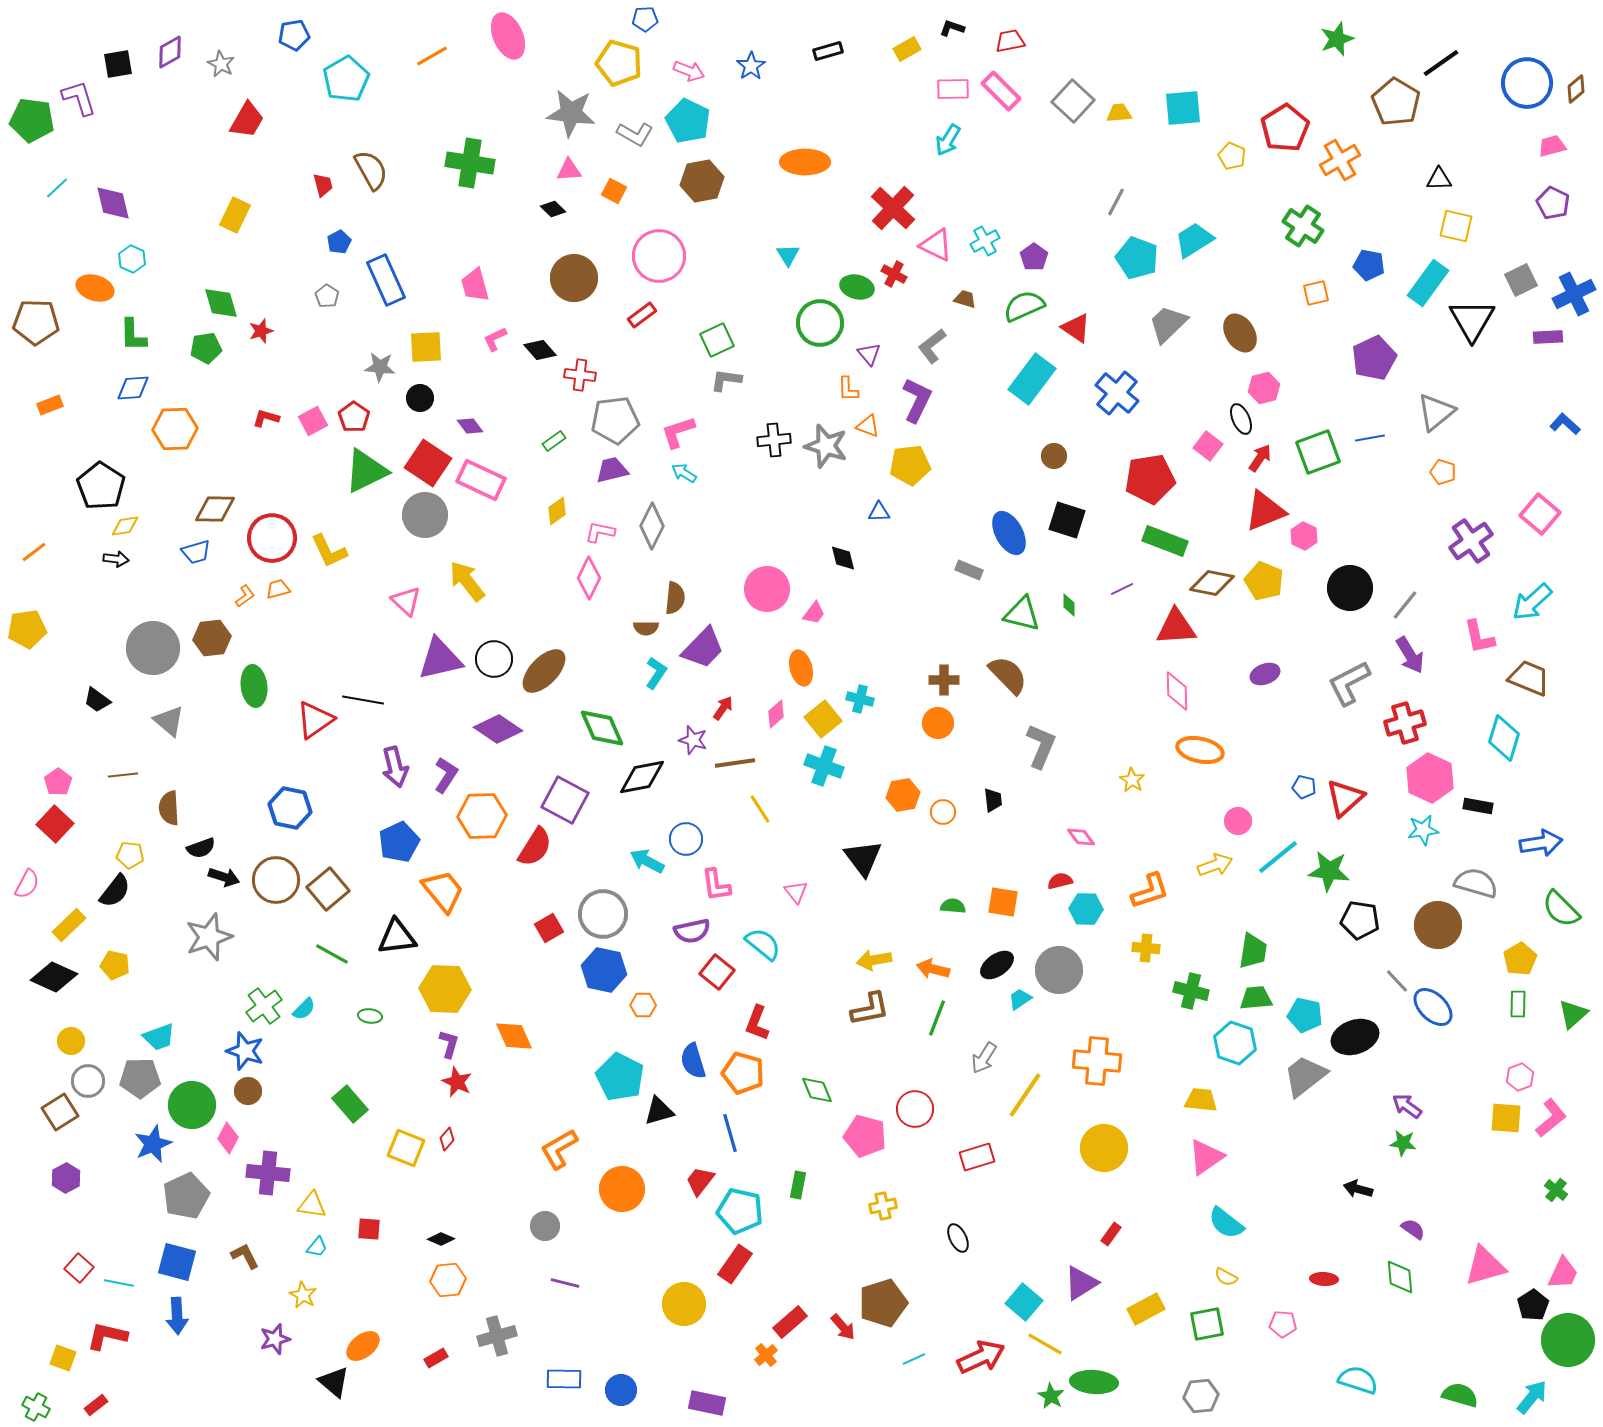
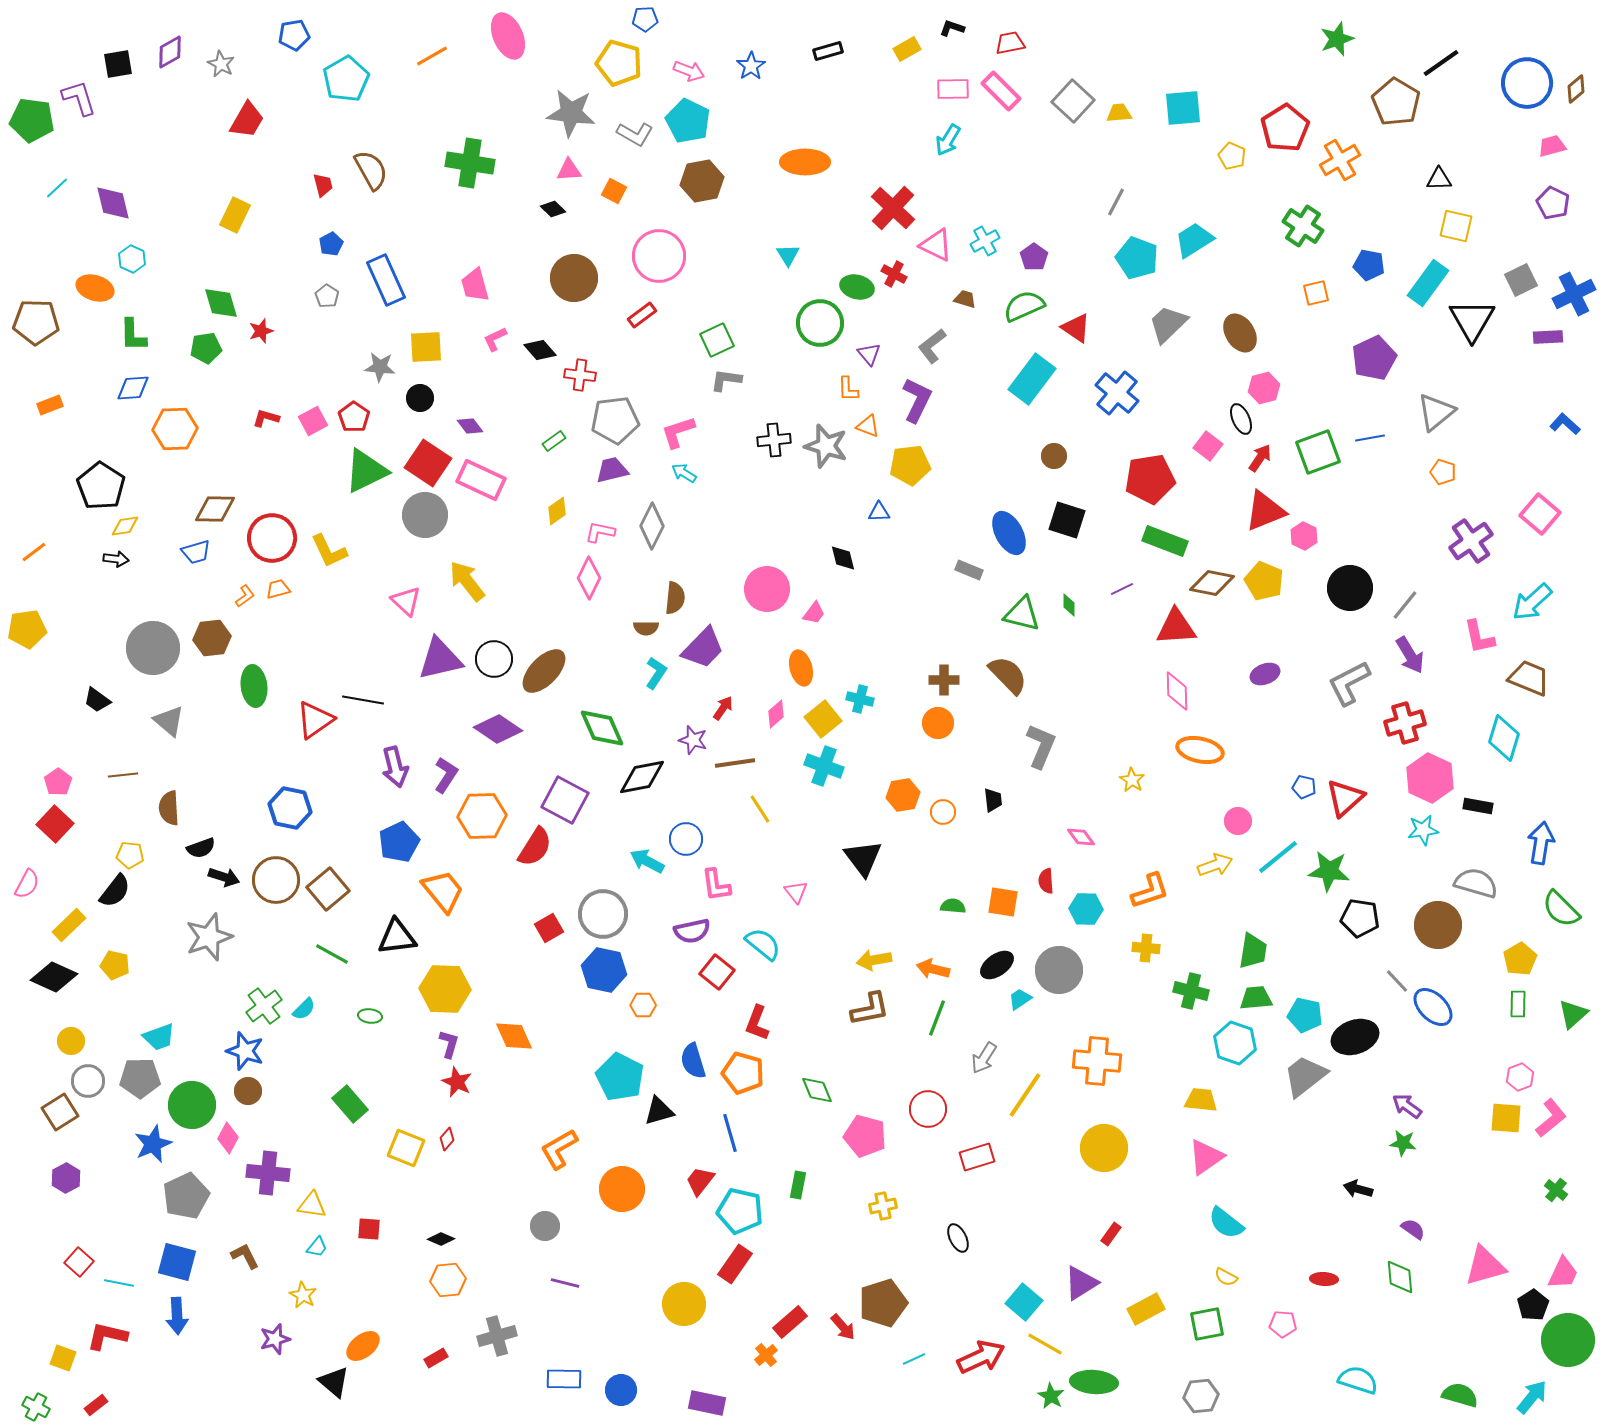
red trapezoid at (1010, 41): moved 2 px down
blue pentagon at (339, 242): moved 8 px left, 2 px down
blue arrow at (1541, 843): rotated 72 degrees counterclockwise
red semicircle at (1060, 881): moved 14 px left; rotated 80 degrees counterclockwise
black pentagon at (1360, 920): moved 2 px up
red circle at (915, 1109): moved 13 px right
red square at (79, 1268): moved 6 px up
